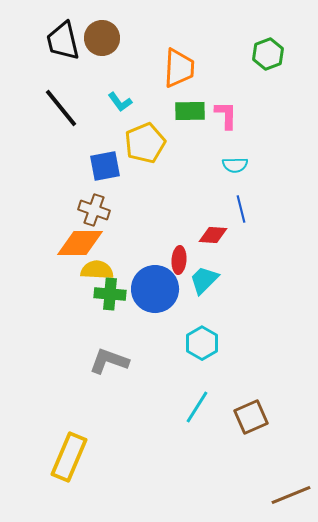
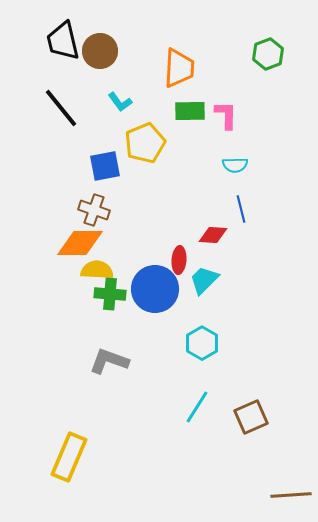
brown circle: moved 2 px left, 13 px down
brown line: rotated 18 degrees clockwise
